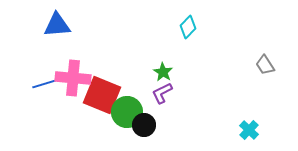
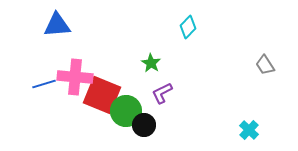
green star: moved 12 px left, 9 px up
pink cross: moved 2 px right, 1 px up
green circle: moved 1 px left, 1 px up
